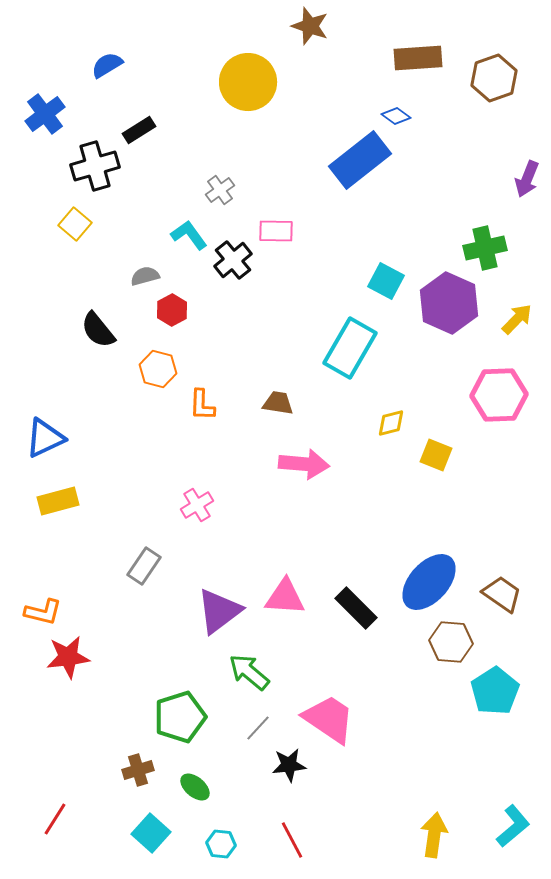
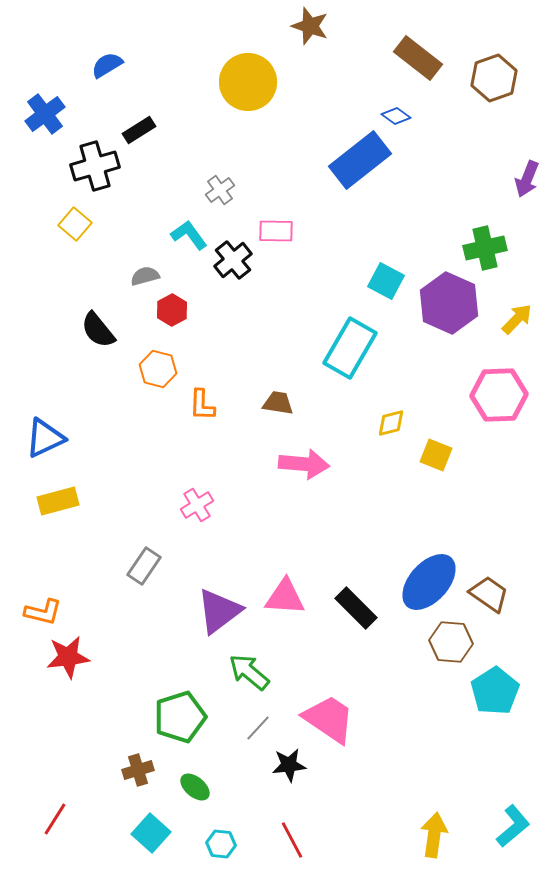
brown rectangle at (418, 58): rotated 42 degrees clockwise
brown trapezoid at (502, 594): moved 13 px left
